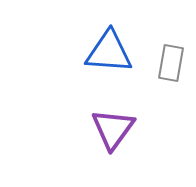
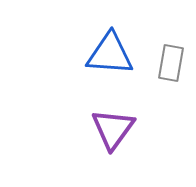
blue triangle: moved 1 px right, 2 px down
